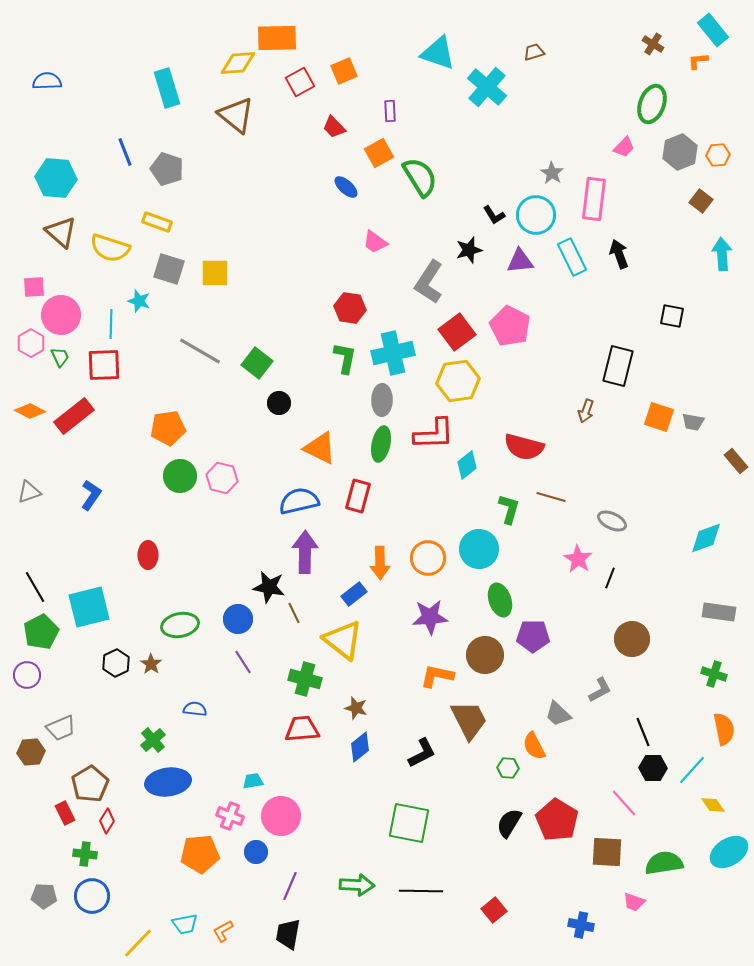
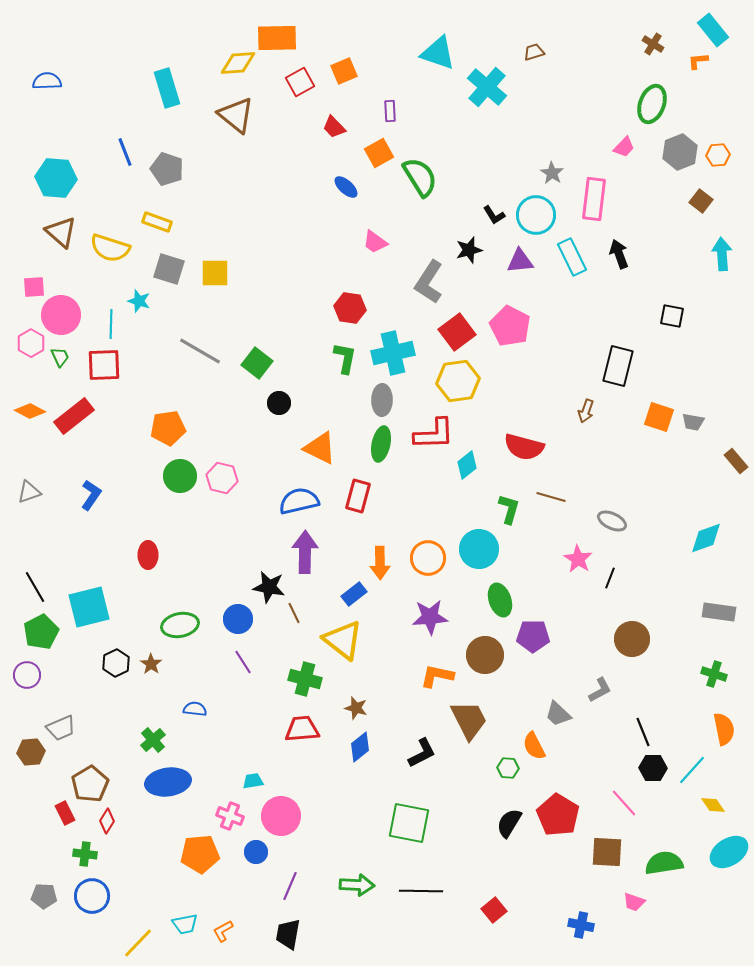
red pentagon at (557, 820): moved 1 px right, 5 px up
